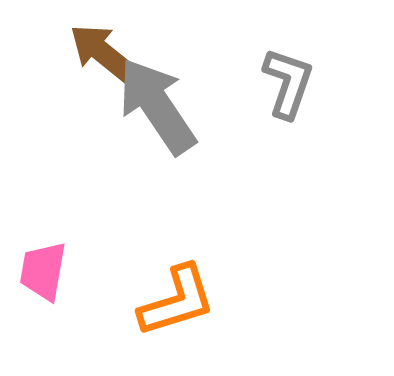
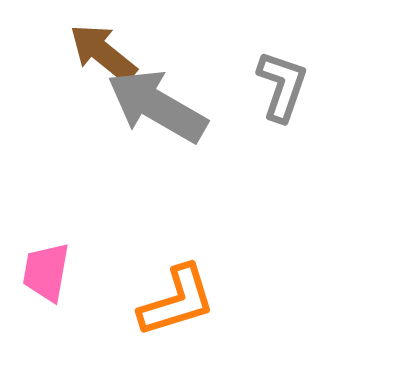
gray L-shape: moved 6 px left, 3 px down
gray arrow: rotated 26 degrees counterclockwise
pink trapezoid: moved 3 px right, 1 px down
